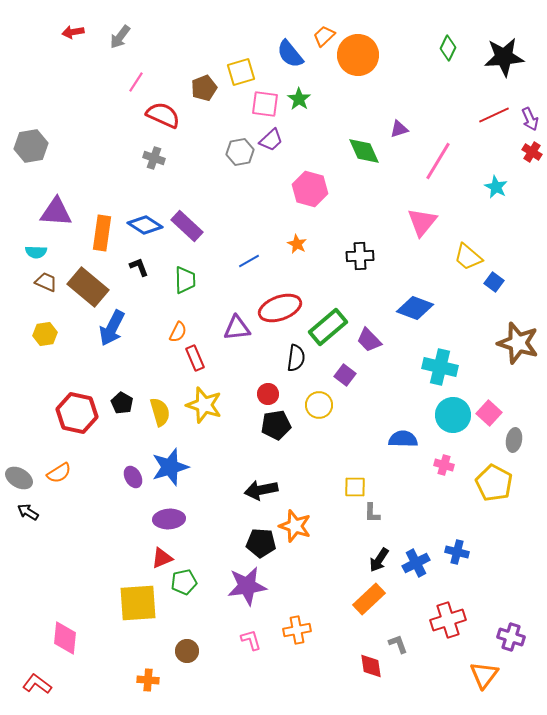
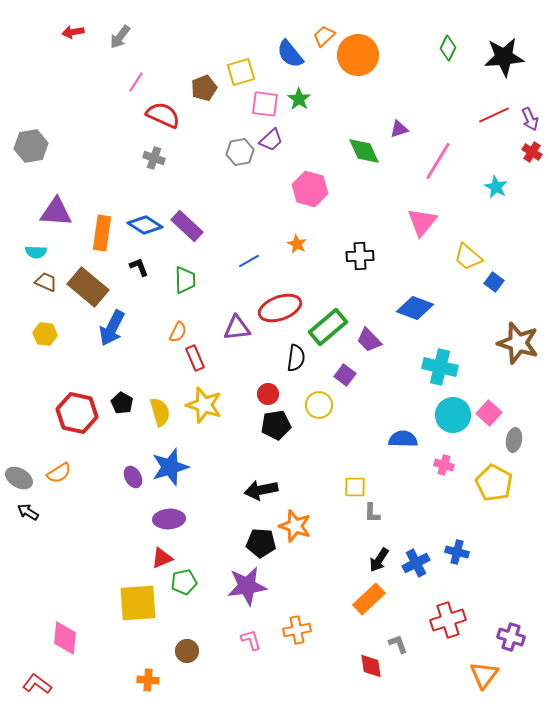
yellow hexagon at (45, 334): rotated 15 degrees clockwise
